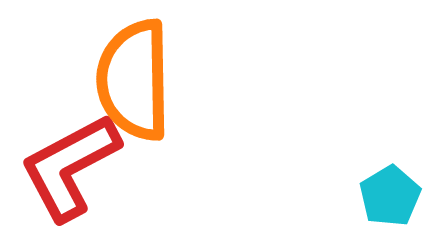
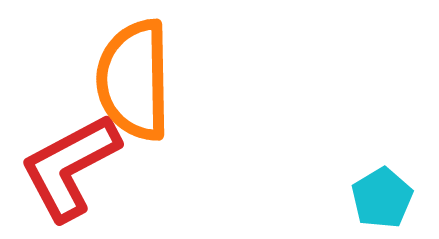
cyan pentagon: moved 8 px left, 2 px down
